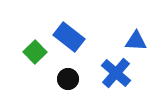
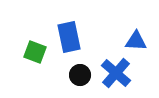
blue rectangle: rotated 40 degrees clockwise
green square: rotated 25 degrees counterclockwise
black circle: moved 12 px right, 4 px up
